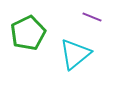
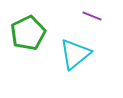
purple line: moved 1 px up
